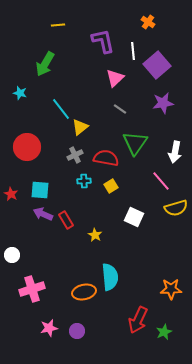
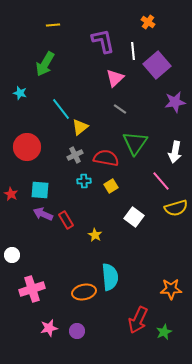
yellow line: moved 5 px left
purple star: moved 12 px right, 1 px up
white square: rotated 12 degrees clockwise
